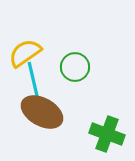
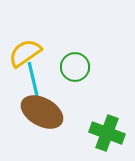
green cross: moved 1 px up
